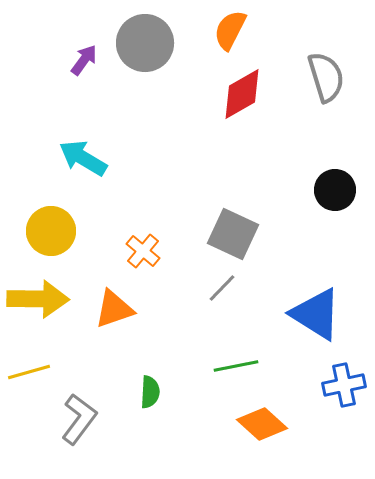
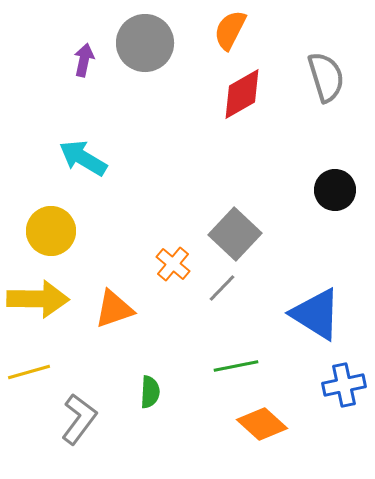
purple arrow: rotated 24 degrees counterclockwise
gray square: moved 2 px right; rotated 18 degrees clockwise
orange cross: moved 30 px right, 13 px down
